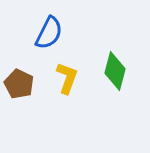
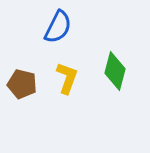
blue semicircle: moved 9 px right, 6 px up
brown pentagon: moved 3 px right; rotated 12 degrees counterclockwise
